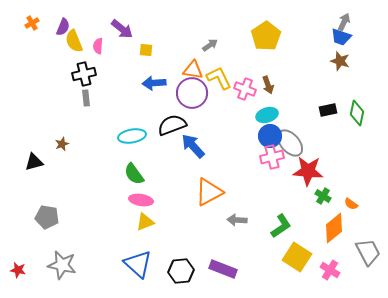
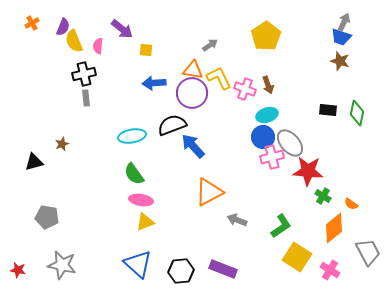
black rectangle at (328, 110): rotated 18 degrees clockwise
blue circle at (270, 136): moved 7 px left, 1 px down
gray arrow at (237, 220): rotated 18 degrees clockwise
